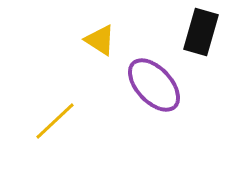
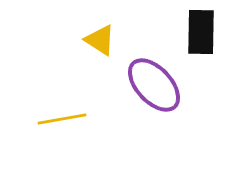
black rectangle: rotated 15 degrees counterclockwise
yellow line: moved 7 px right, 2 px up; rotated 33 degrees clockwise
